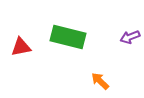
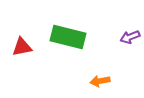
red triangle: moved 1 px right
orange arrow: rotated 54 degrees counterclockwise
